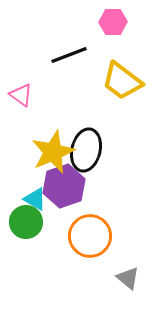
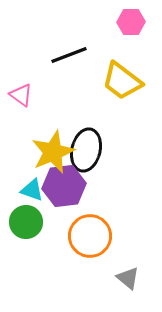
pink hexagon: moved 18 px right
purple hexagon: rotated 12 degrees clockwise
cyan triangle: moved 3 px left, 9 px up; rotated 10 degrees counterclockwise
